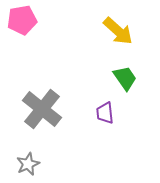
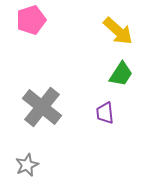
pink pentagon: moved 9 px right; rotated 8 degrees counterclockwise
green trapezoid: moved 4 px left, 4 px up; rotated 68 degrees clockwise
gray cross: moved 2 px up
gray star: moved 1 px left, 1 px down
